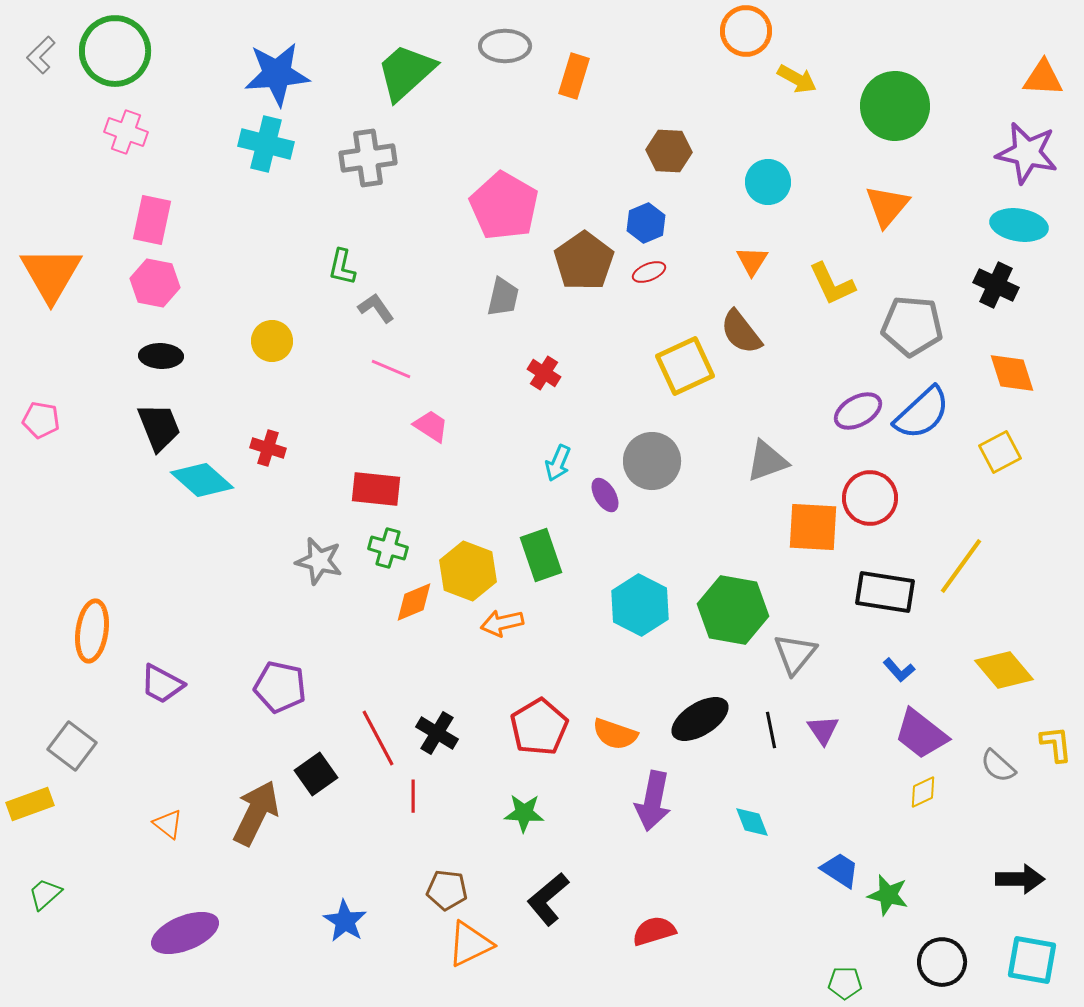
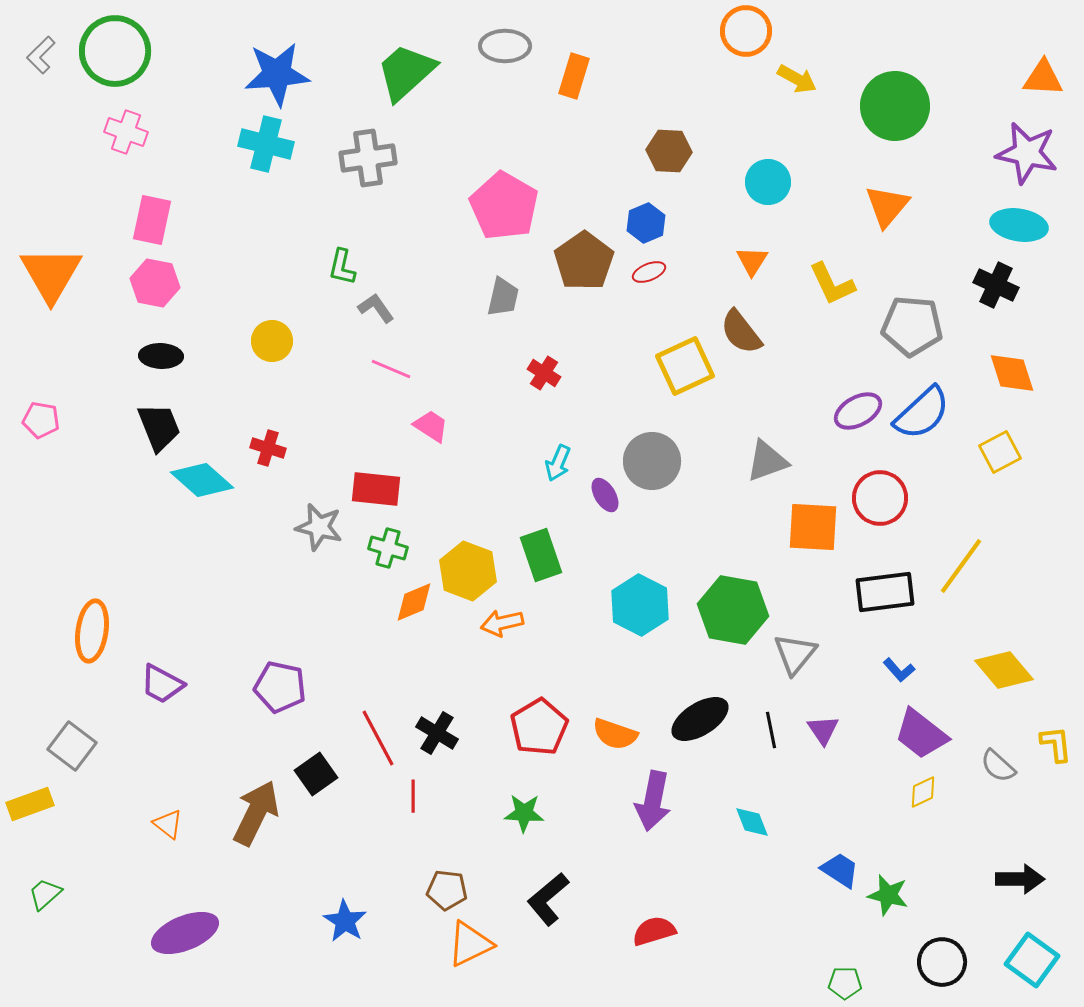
red circle at (870, 498): moved 10 px right
gray star at (319, 561): moved 34 px up
black rectangle at (885, 592): rotated 16 degrees counterclockwise
cyan square at (1032, 960): rotated 26 degrees clockwise
